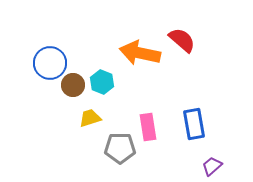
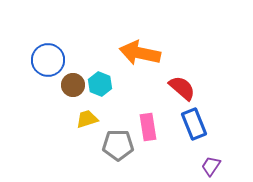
red semicircle: moved 48 px down
blue circle: moved 2 px left, 3 px up
cyan hexagon: moved 2 px left, 2 px down
yellow trapezoid: moved 3 px left, 1 px down
blue rectangle: rotated 12 degrees counterclockwise
gray pentagon: moved 2 px left, 3 px up
purple trapezoid: moved 1 px left; rotated 15 degrees counterclockwise
